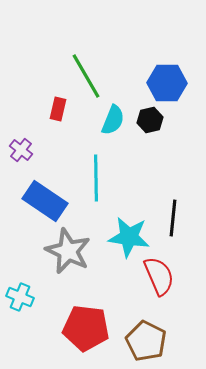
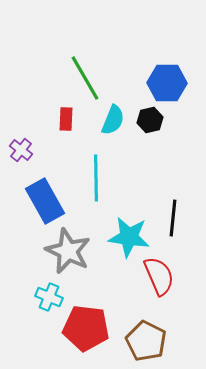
green line: moved 1 px left, 2 px down
red rectangle: moved 8 px right, 10 px down; rotated 10 degrees counterclockwise
blue rectangle: rotated 27 degrees clockwise
cyan cross: moved 29 px right
